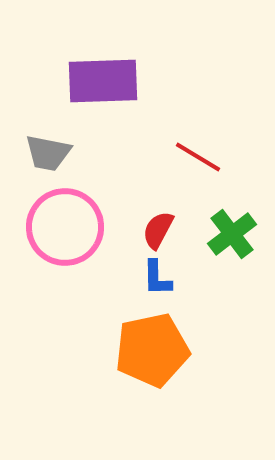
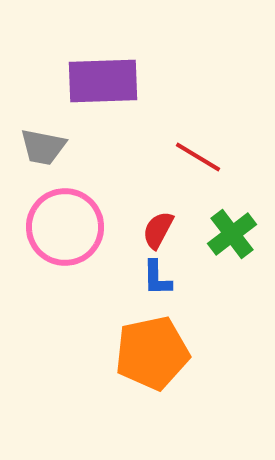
gray trapezoid: moved 5 px left, 6 px up
orange pentagon: moved 3 px down
